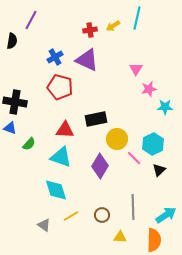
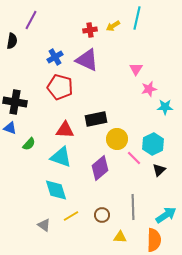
purple diamond: moved 2 px down; rotated 20 degrees clockwise
